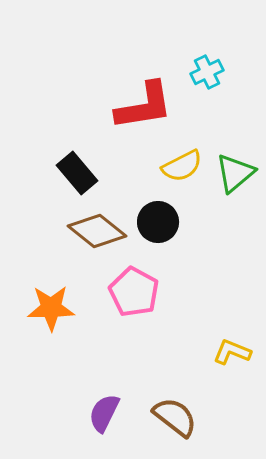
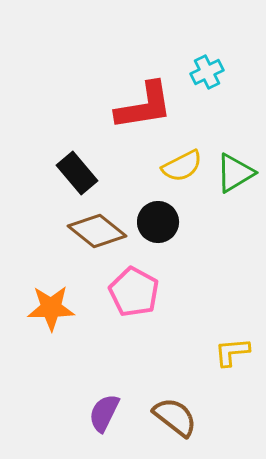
green triangle: rotated 9 degrees clockwise
yellow L-shape: rotated 27 degrees counterclockwise
